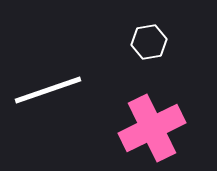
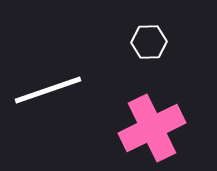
white hexagon: rotated 8 degrees clockwise
